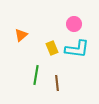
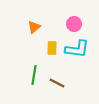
orange triangle: moved 13 px right, 8 px up
yellow rectangle: rotated 24 degrees clockwise
green line: moved 2 px left
brown line: rotated 56 degrees counterclockwise
